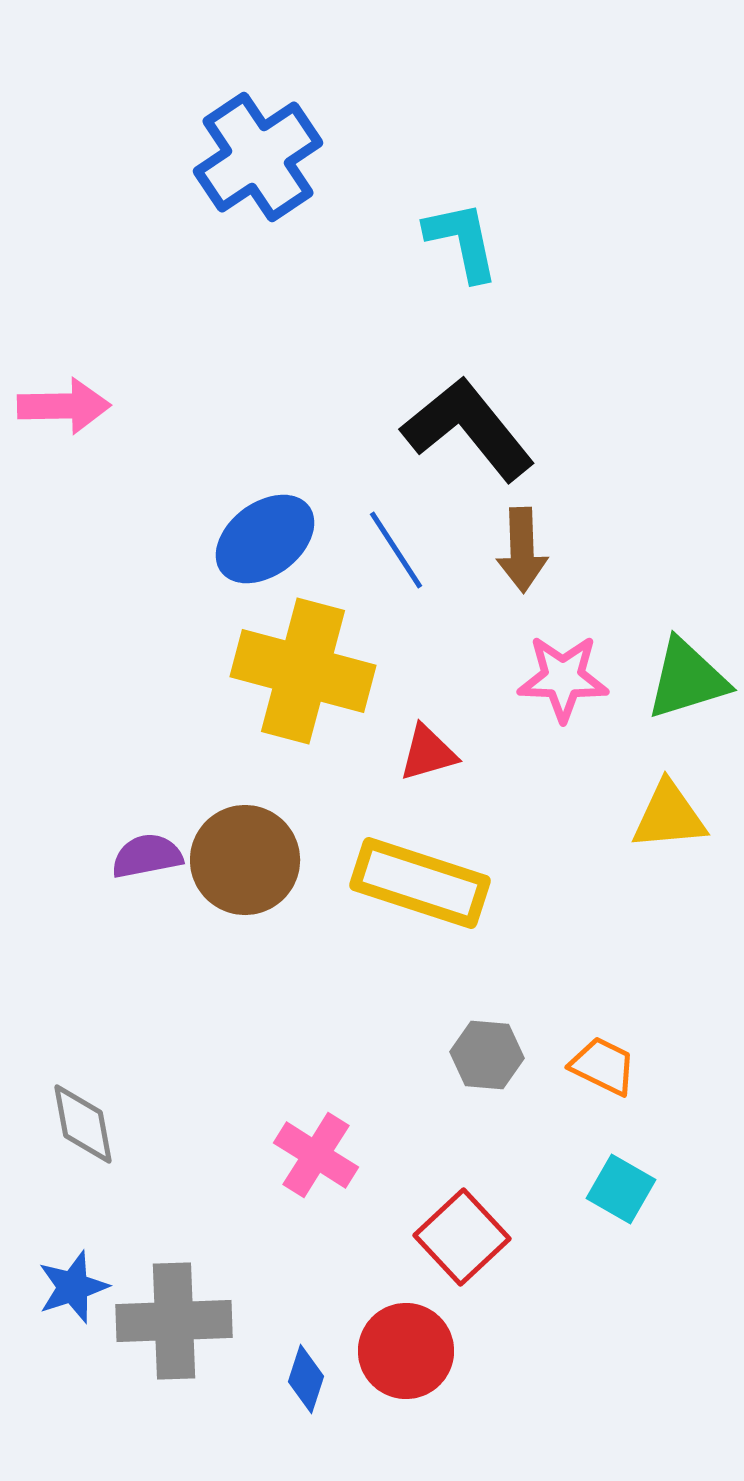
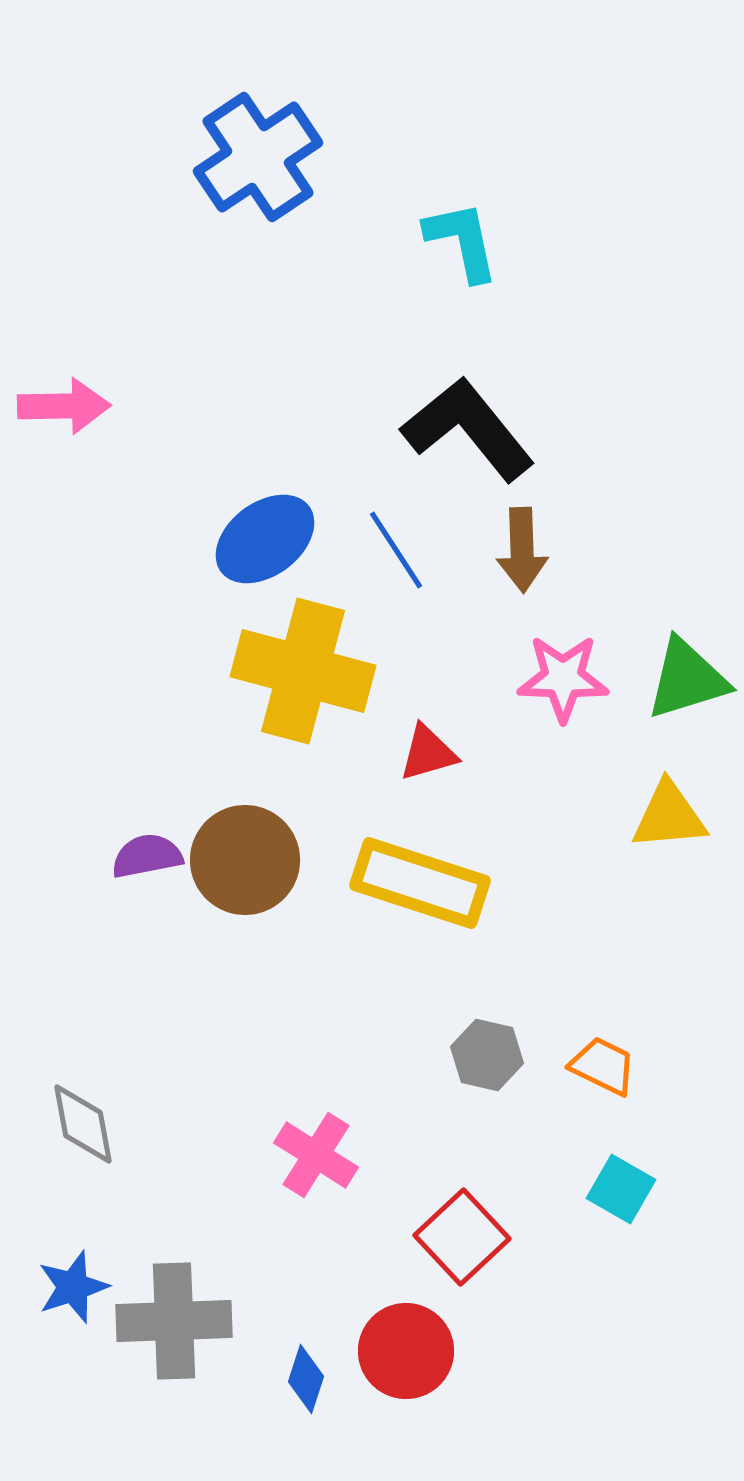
gray hexagon: rotated 8 degrees clockwise
